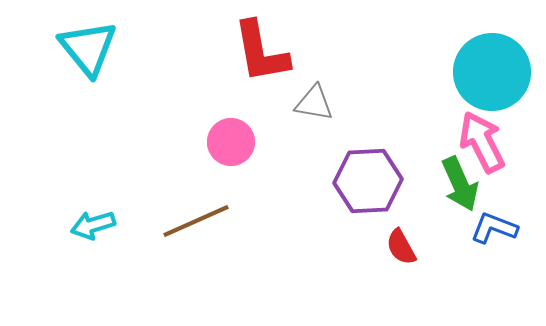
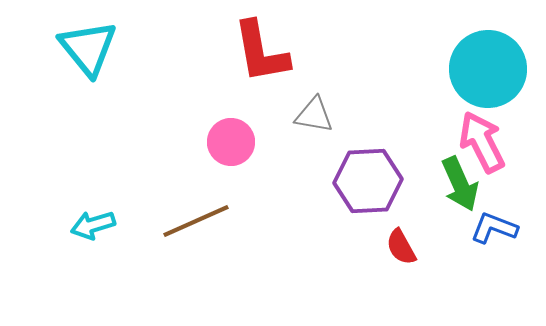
cyan circle: moved 4 px left, 3 px up
gray triangle: moved 12 px down
